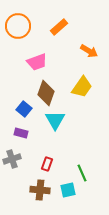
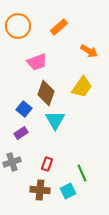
purple rectangle: rotated 48 degrees counterclockwise
gray cross: moved 3 px down
cyan square: moved 1 px down; rotated 14 degrees counterclockwise
